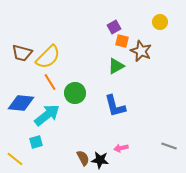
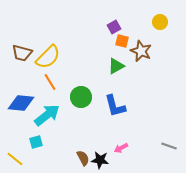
green circle: moved 6 px right, 4 px down
pink arrow: rotated 16 degrees counterclockwise
